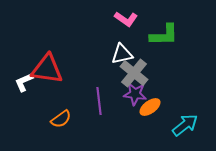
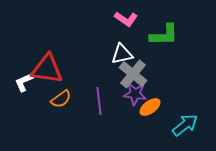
gray cross: moved 1 px left, 1 px down
orange semicircle: moved 20 px up
